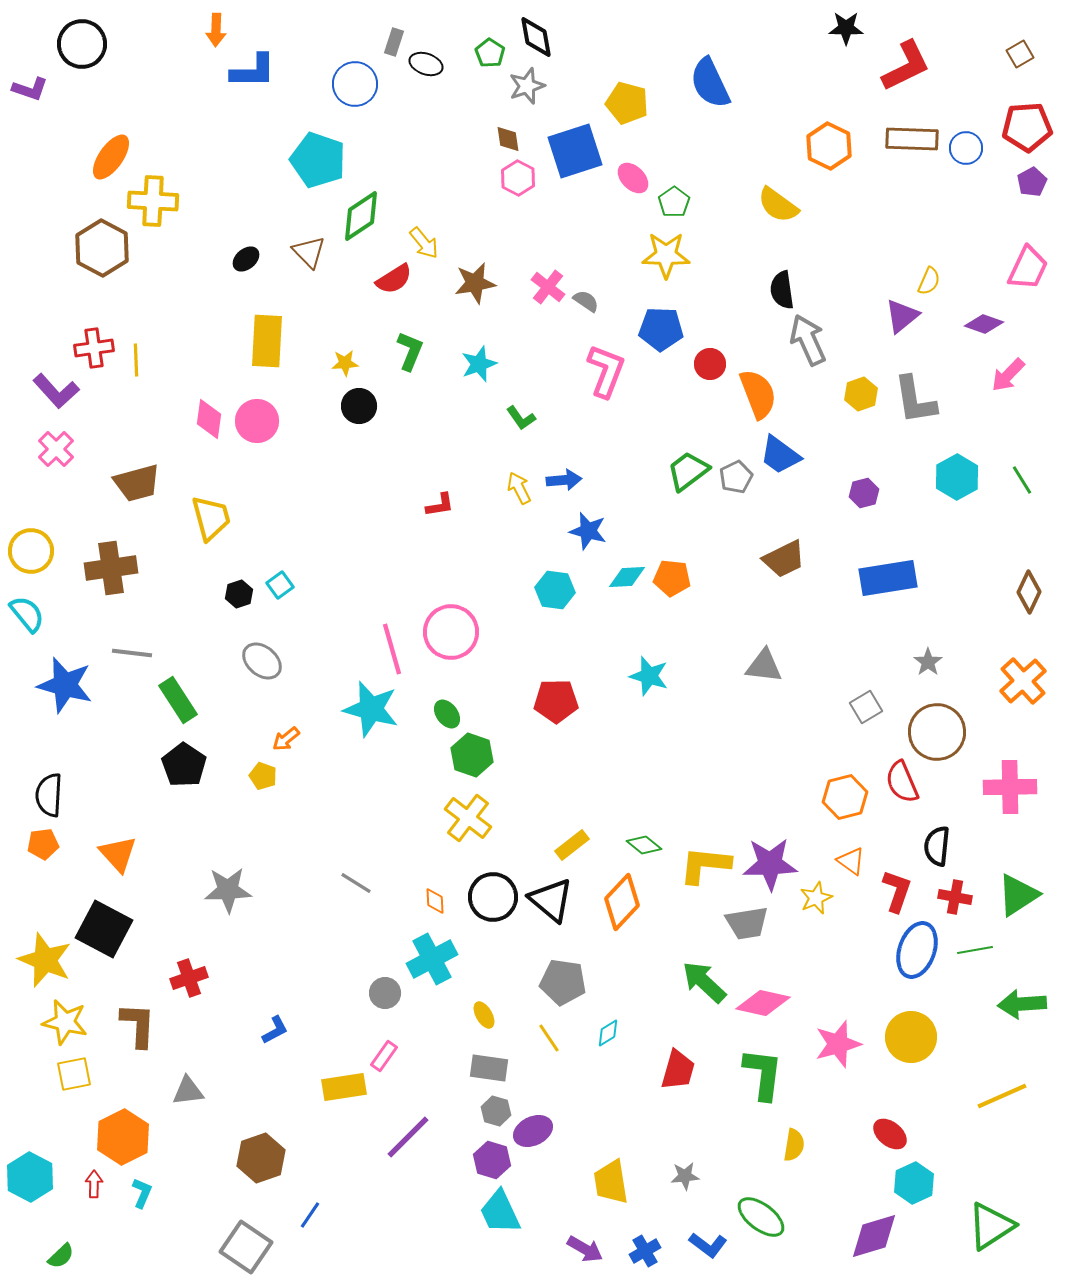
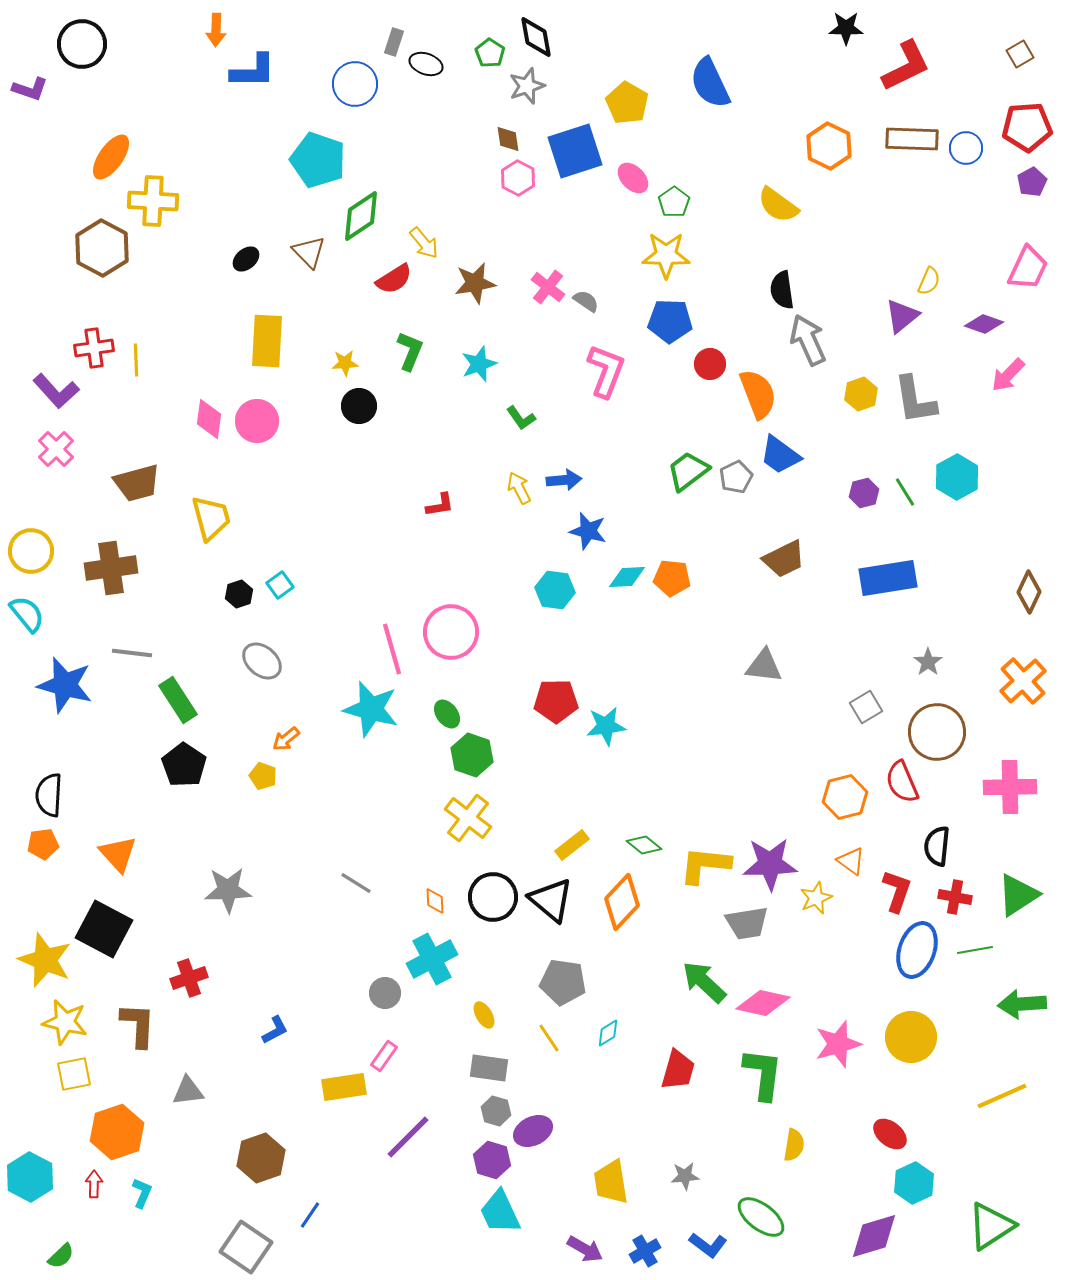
yellow pentagon at (627, 103): rotated 15 degrees clockwise
blue pentagon at (661, 329): moved 9 px right, 8 px up
green line at (1022, 480): moved 117 px left, 12 px down
cyan star at (649, 676): moved 43 px left, 50 px down; rotated 24 degrees counterclockwise
orange hexagon at (123, 1137): moved 6 px left, 5 px up; rotated 8 degrees clockwise
